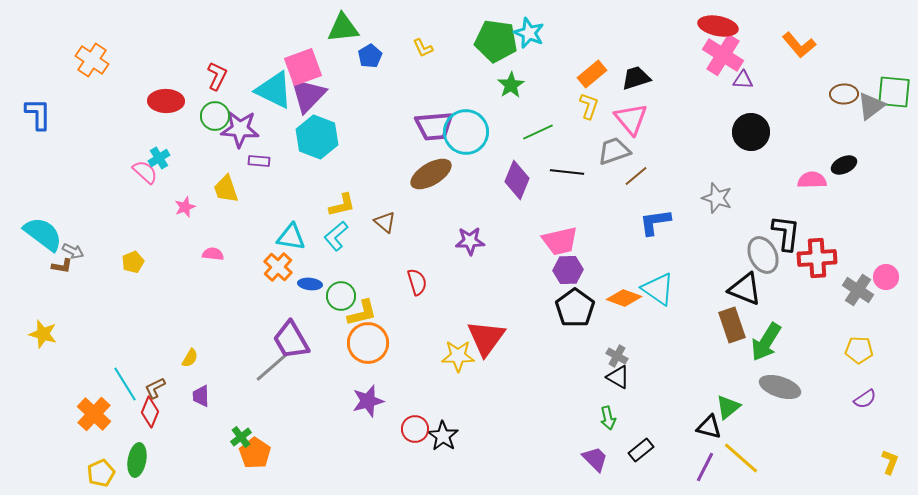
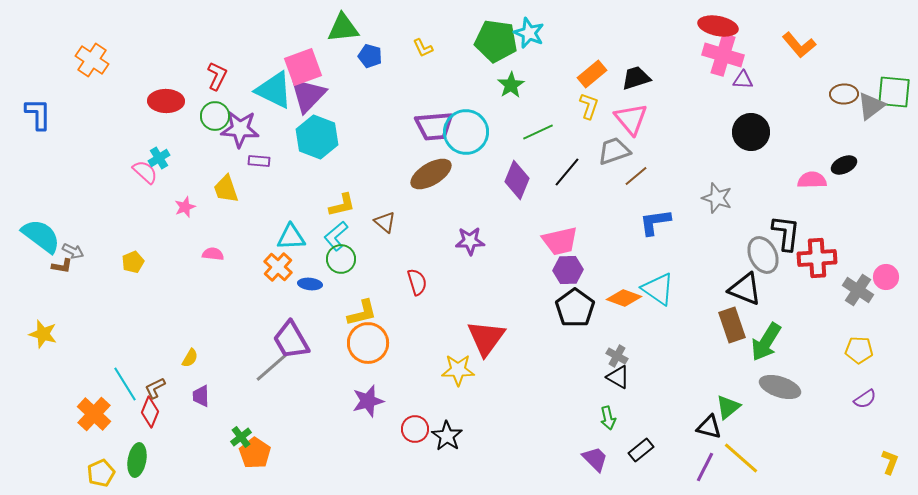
pink cross at (723, 55): rotated 15 degrees counterclockwise
blue pentagon at (370, 56): rotated 25 degrees counterclockwise
black line at (567, 172): rotated 56 degrees counterclockwise
cyan semicircle at (43, 234): moved 2 px left, 2 px down
cyan triangle at (291, 237): rotated 12 degrees counterclockwise
green circle at (341, 296): moved 37 px up
yellow star at (458, 356): moved 14 px down
black star at (443, 436): moved 4 px right
